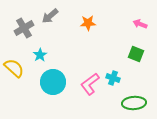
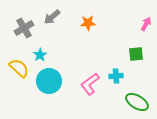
gray arrow: moved 2 px right, 1 px down
pink arrow: moved 6 px right; rotated 96 degrees clockwise
green square: rotated 28 degrees counterclockwise
yellow semicircle: moved 5 px right
cyan cross: moved 3 px right, 2 px up; rotated 24 degrees counterclockwise
cyan circle: moved 4 px left, 1 px up
green ellipse: moved 3 px right, 1 px up; rotated 35 degrees clockwise
